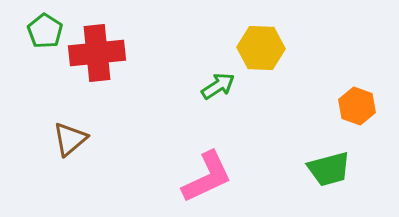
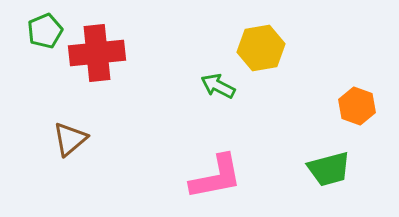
green pentagon: rotated 16 degrees clockwise
yellow hexagon: rotated 12 degrees counterclockwise
green arrow: rotated 120 degrees counterclockwise
pink L-shape: moved 9 px right; rotated 14 degrees clockwise
